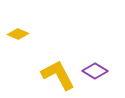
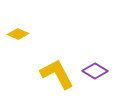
yellow L-shape: moved 1 px left, 1 px up
